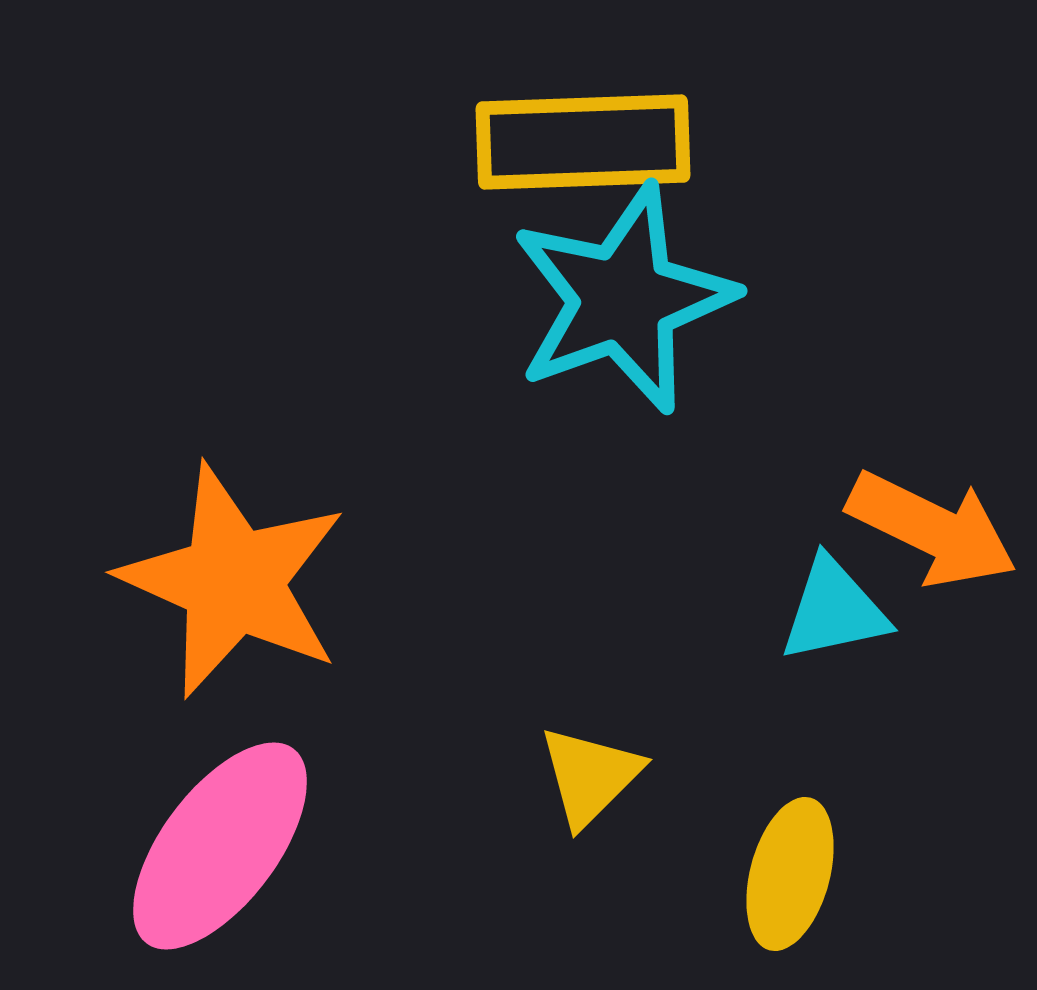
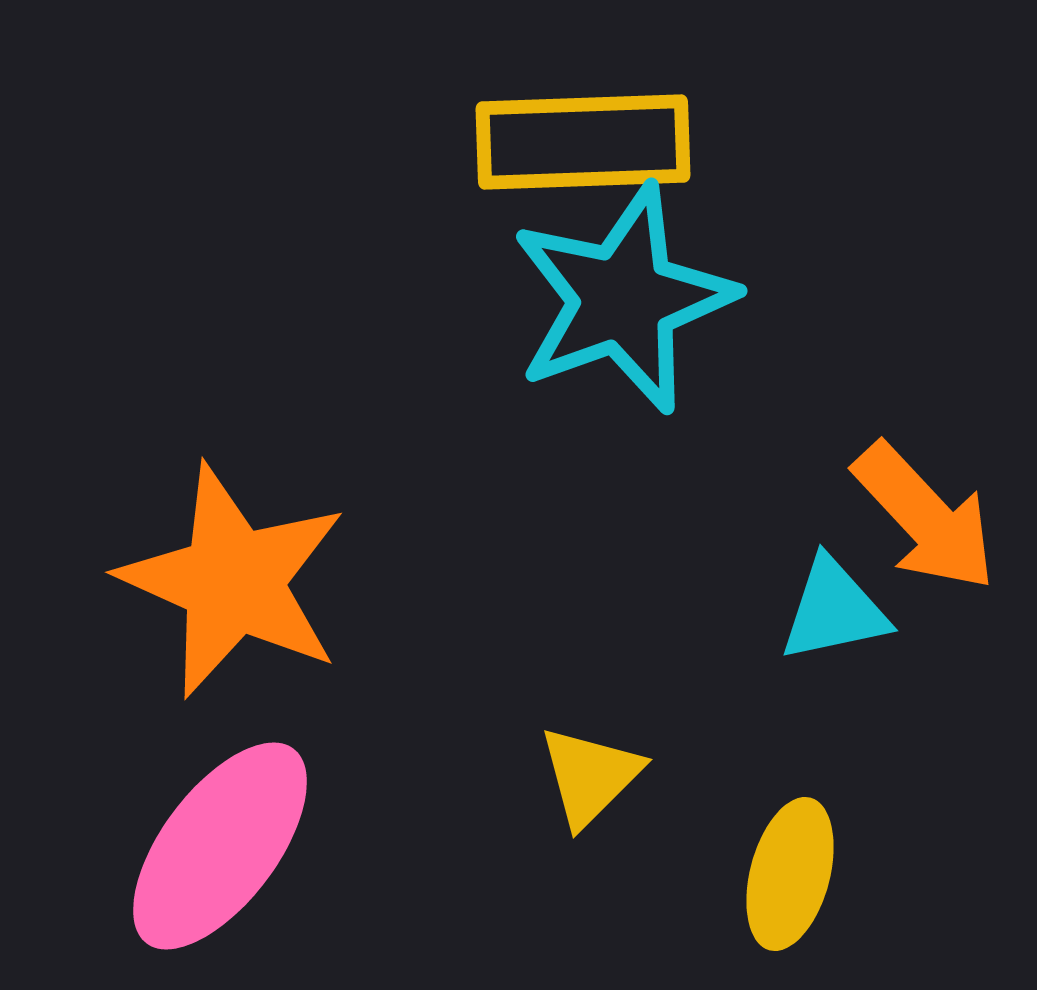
orange arrow: moved 7 px left, 12 px up; rotated 21 degrees clockwise
